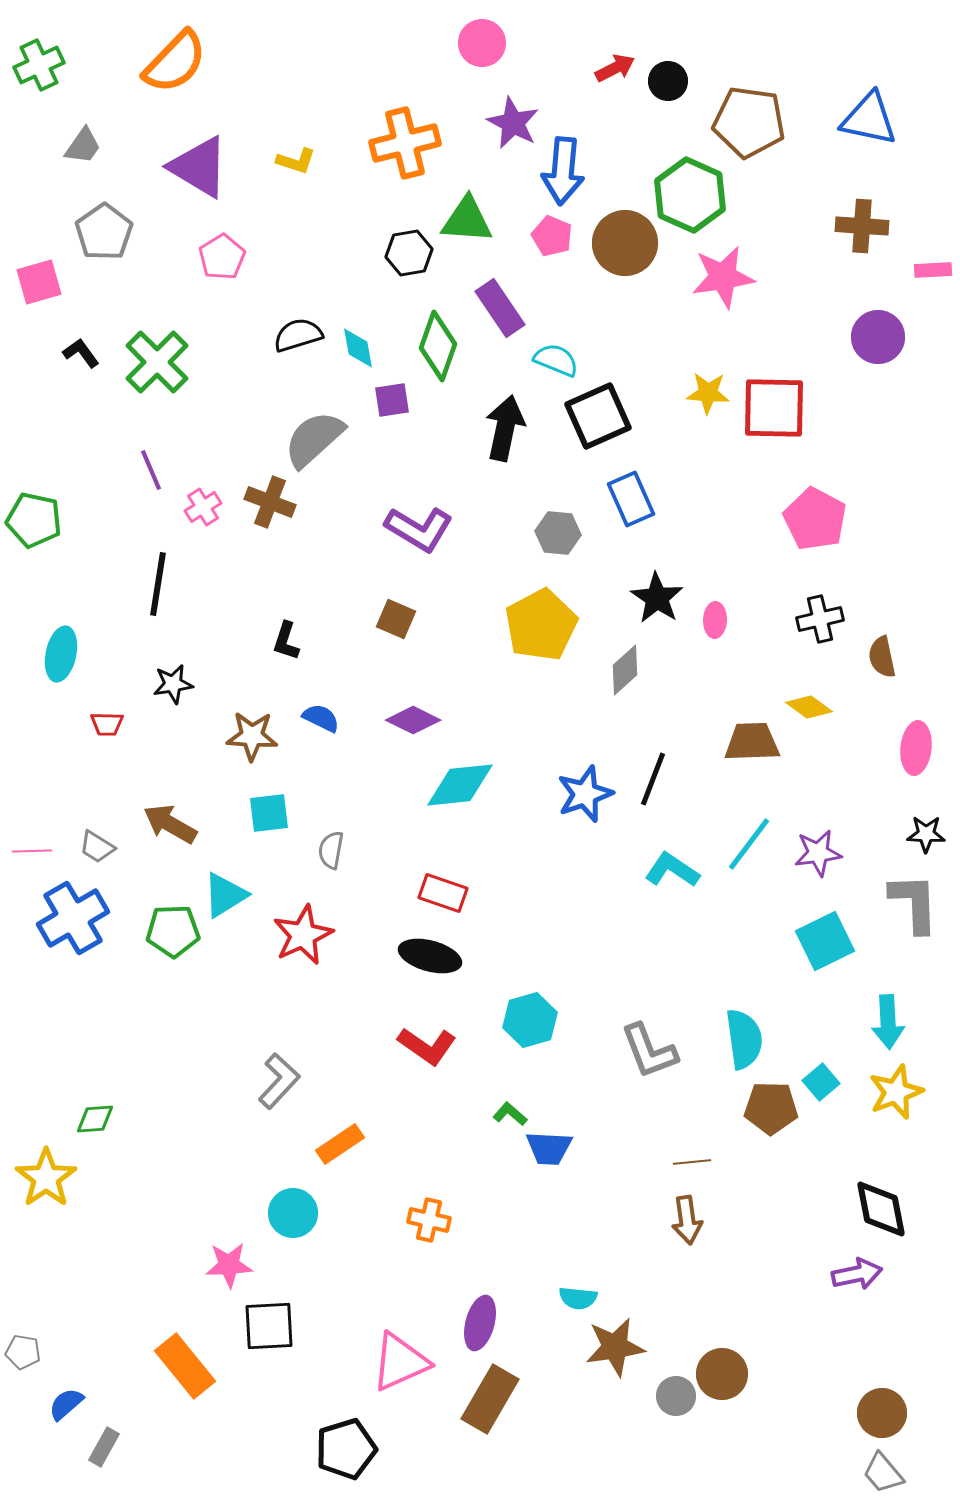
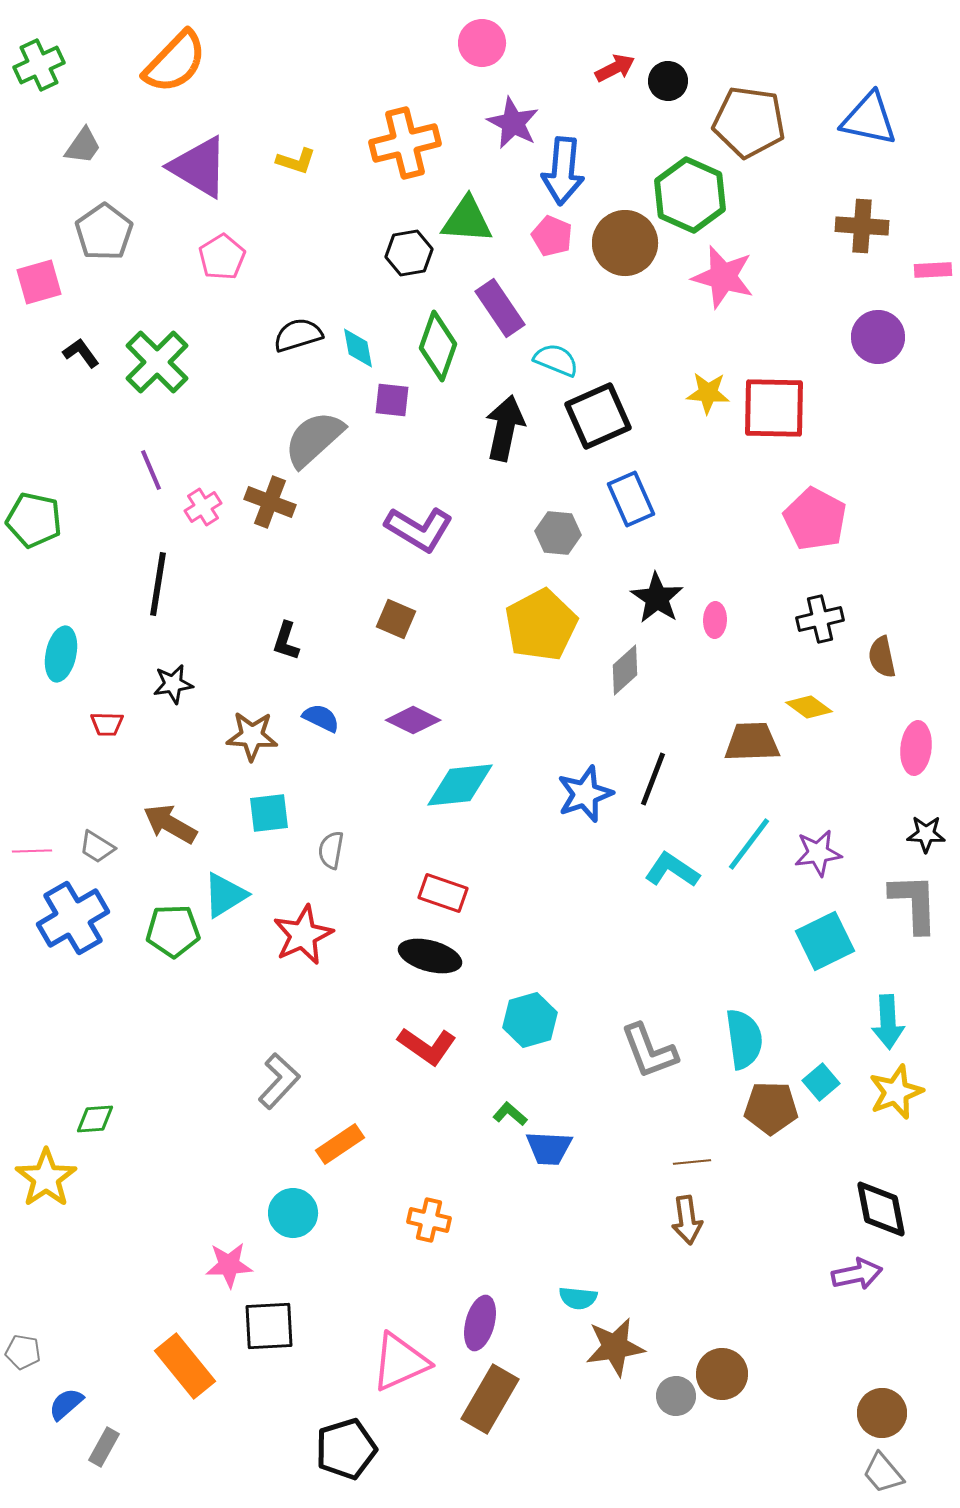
pink star at (723, 277): rotated 24 degrees clockwise
purple square at (392, 400): rotated 15 degrees clockwise
